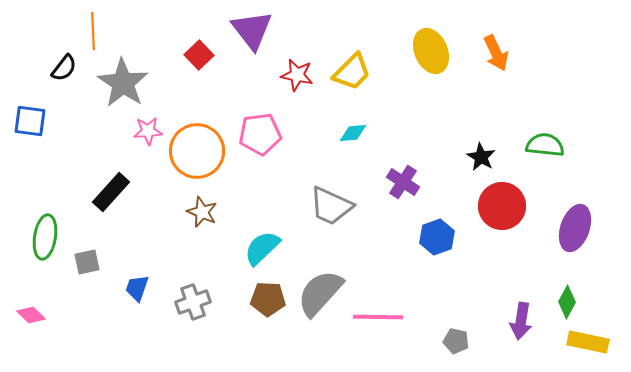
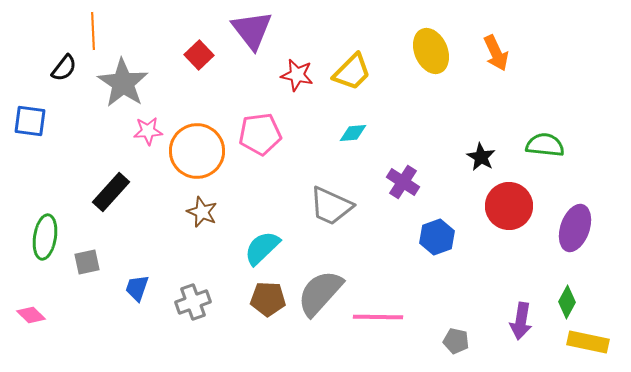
red circle: moved 7 px right
